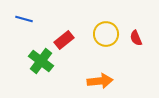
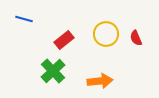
green cross: moved 12 px right, 10 px down; rotated 10 degrees clockwise
